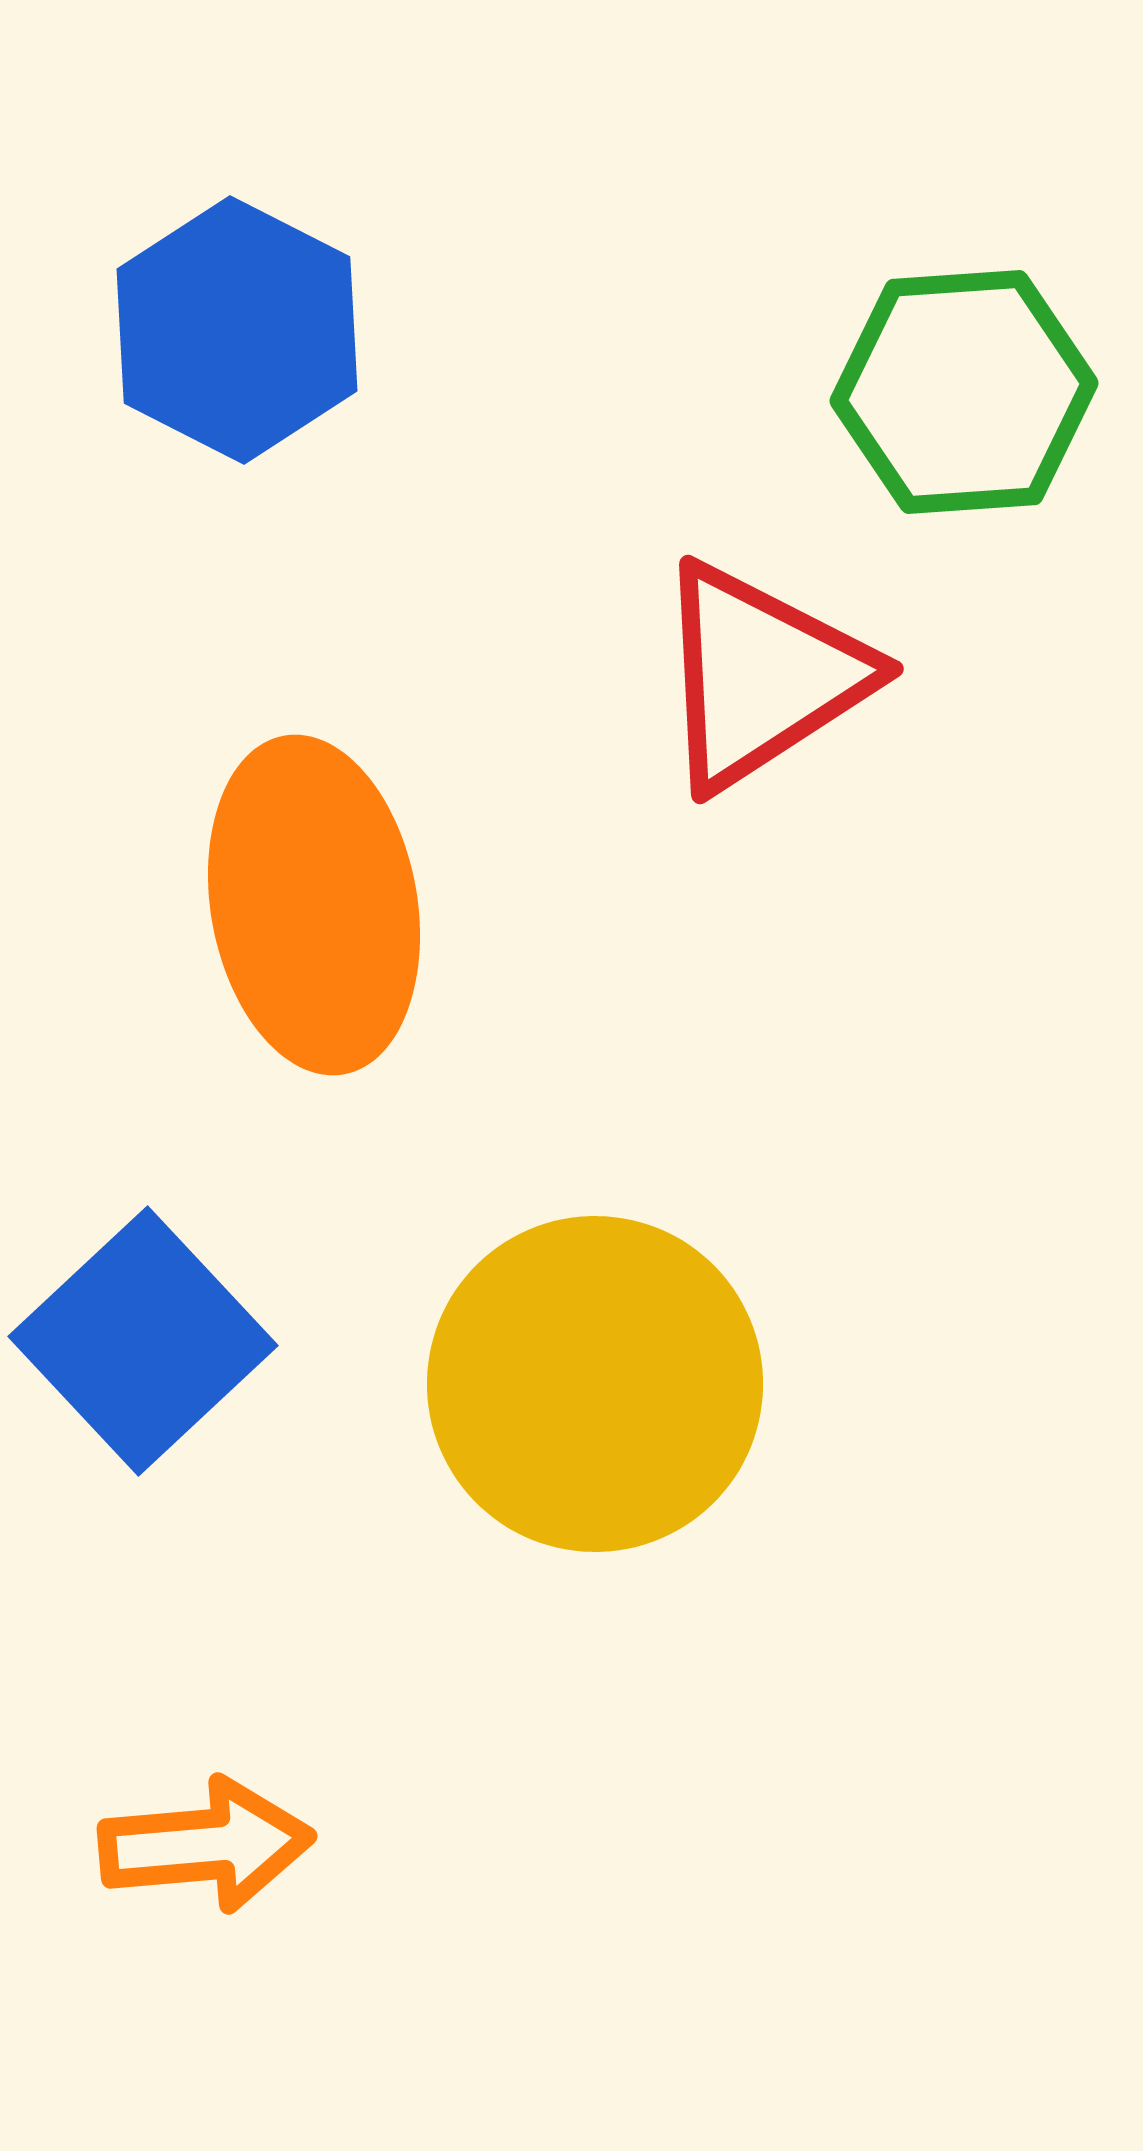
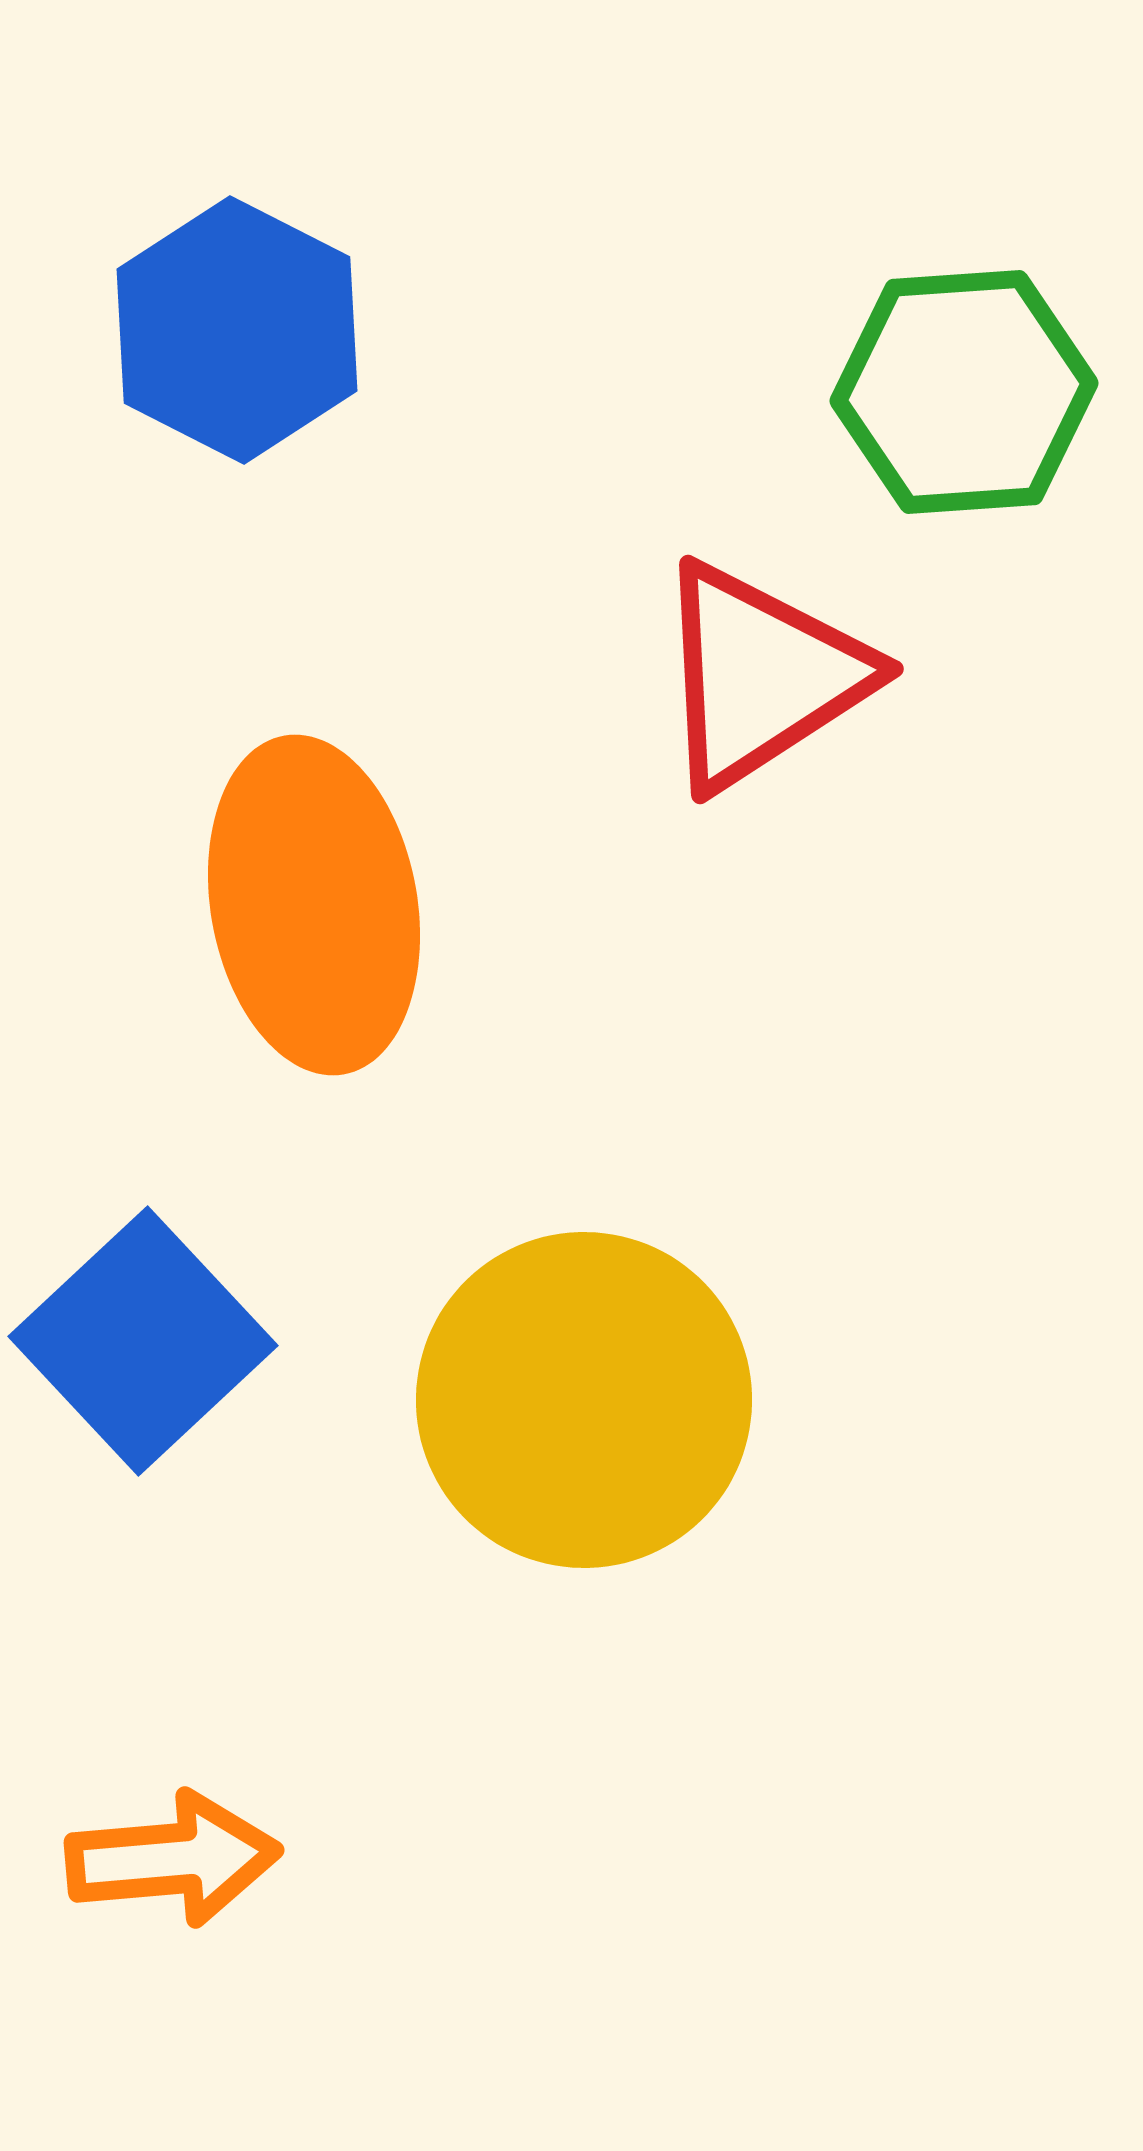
yellow circle: moved 11 px left, 16 px down
orange arrow: moved 33 px left, 14 px down
